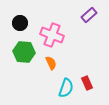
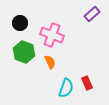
purple rectangle: moved 3 px right, 1 px up
green hexagon: rotated 15 degrees clockwise
orange semicircle: moved 1 px left, 1 px up
